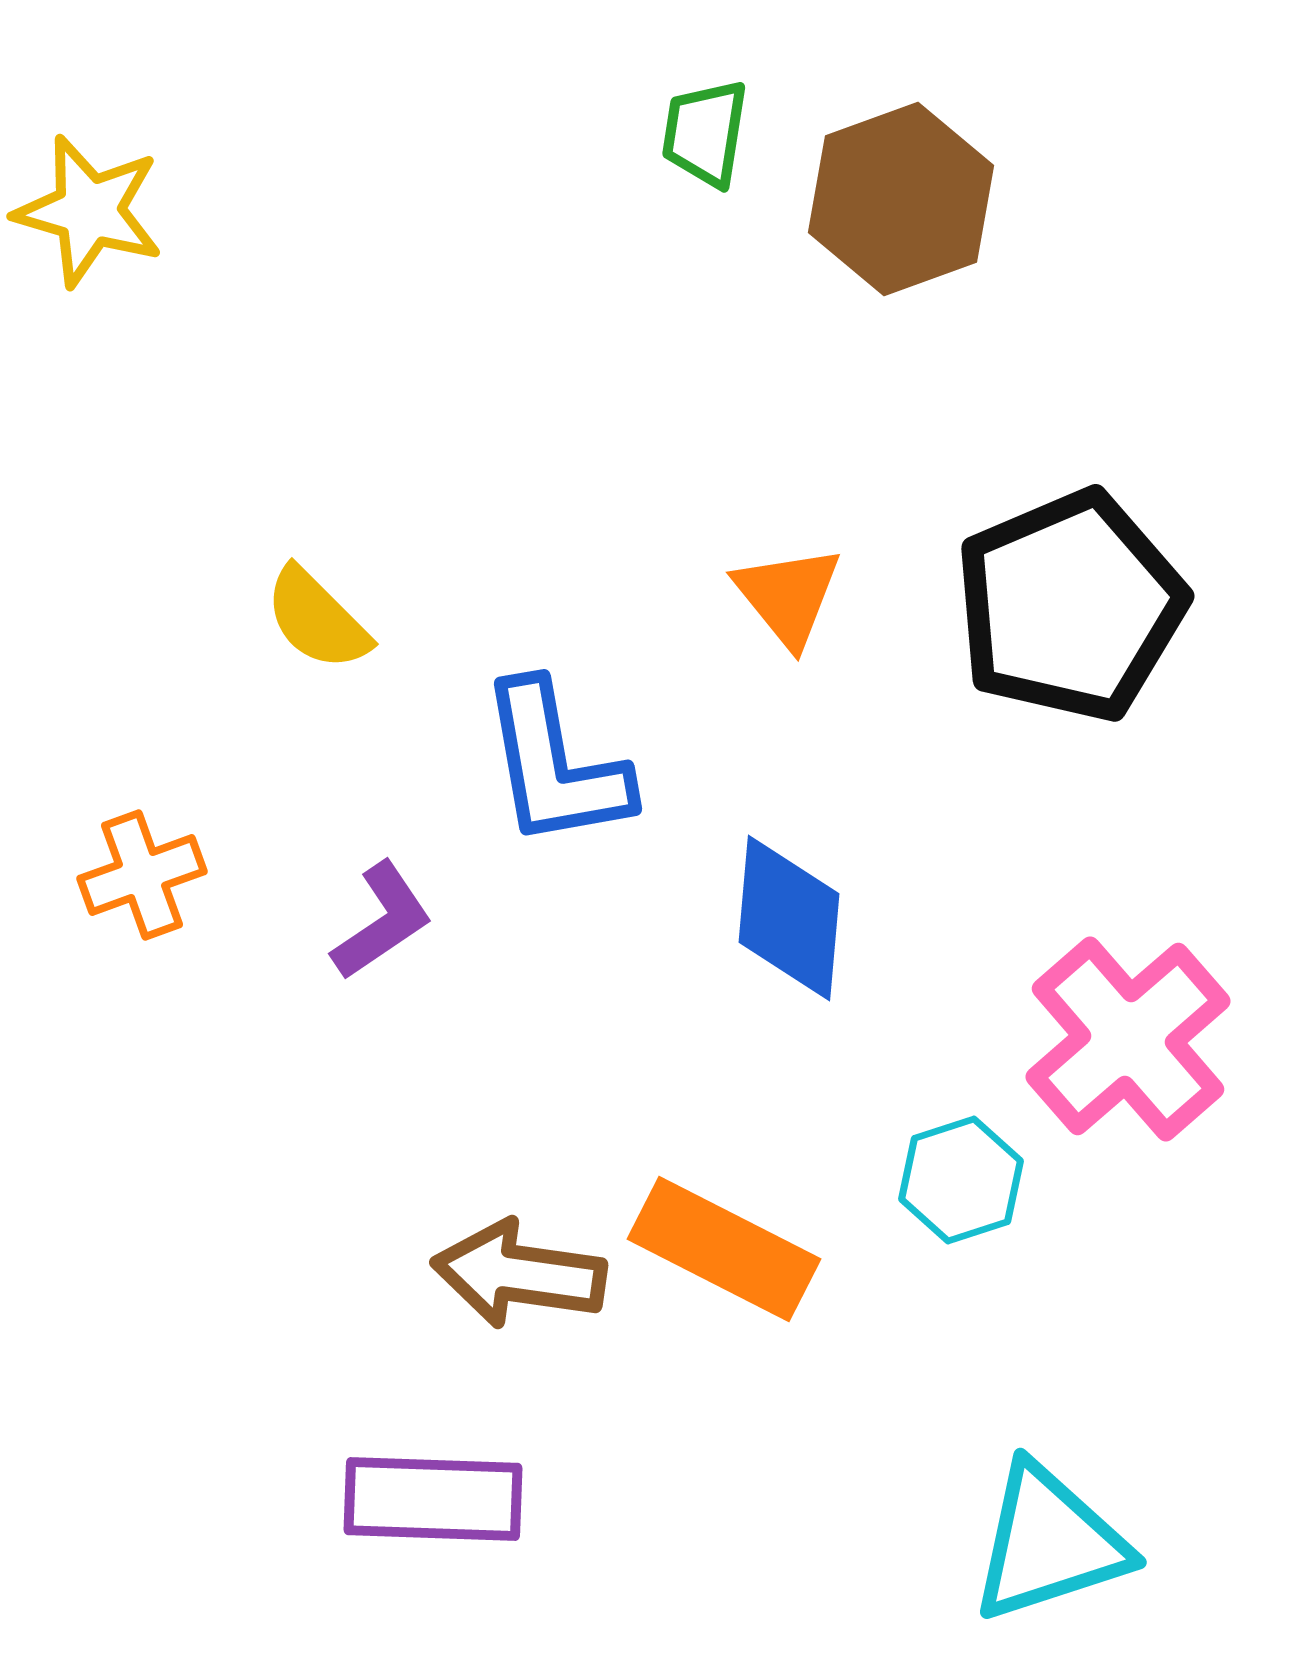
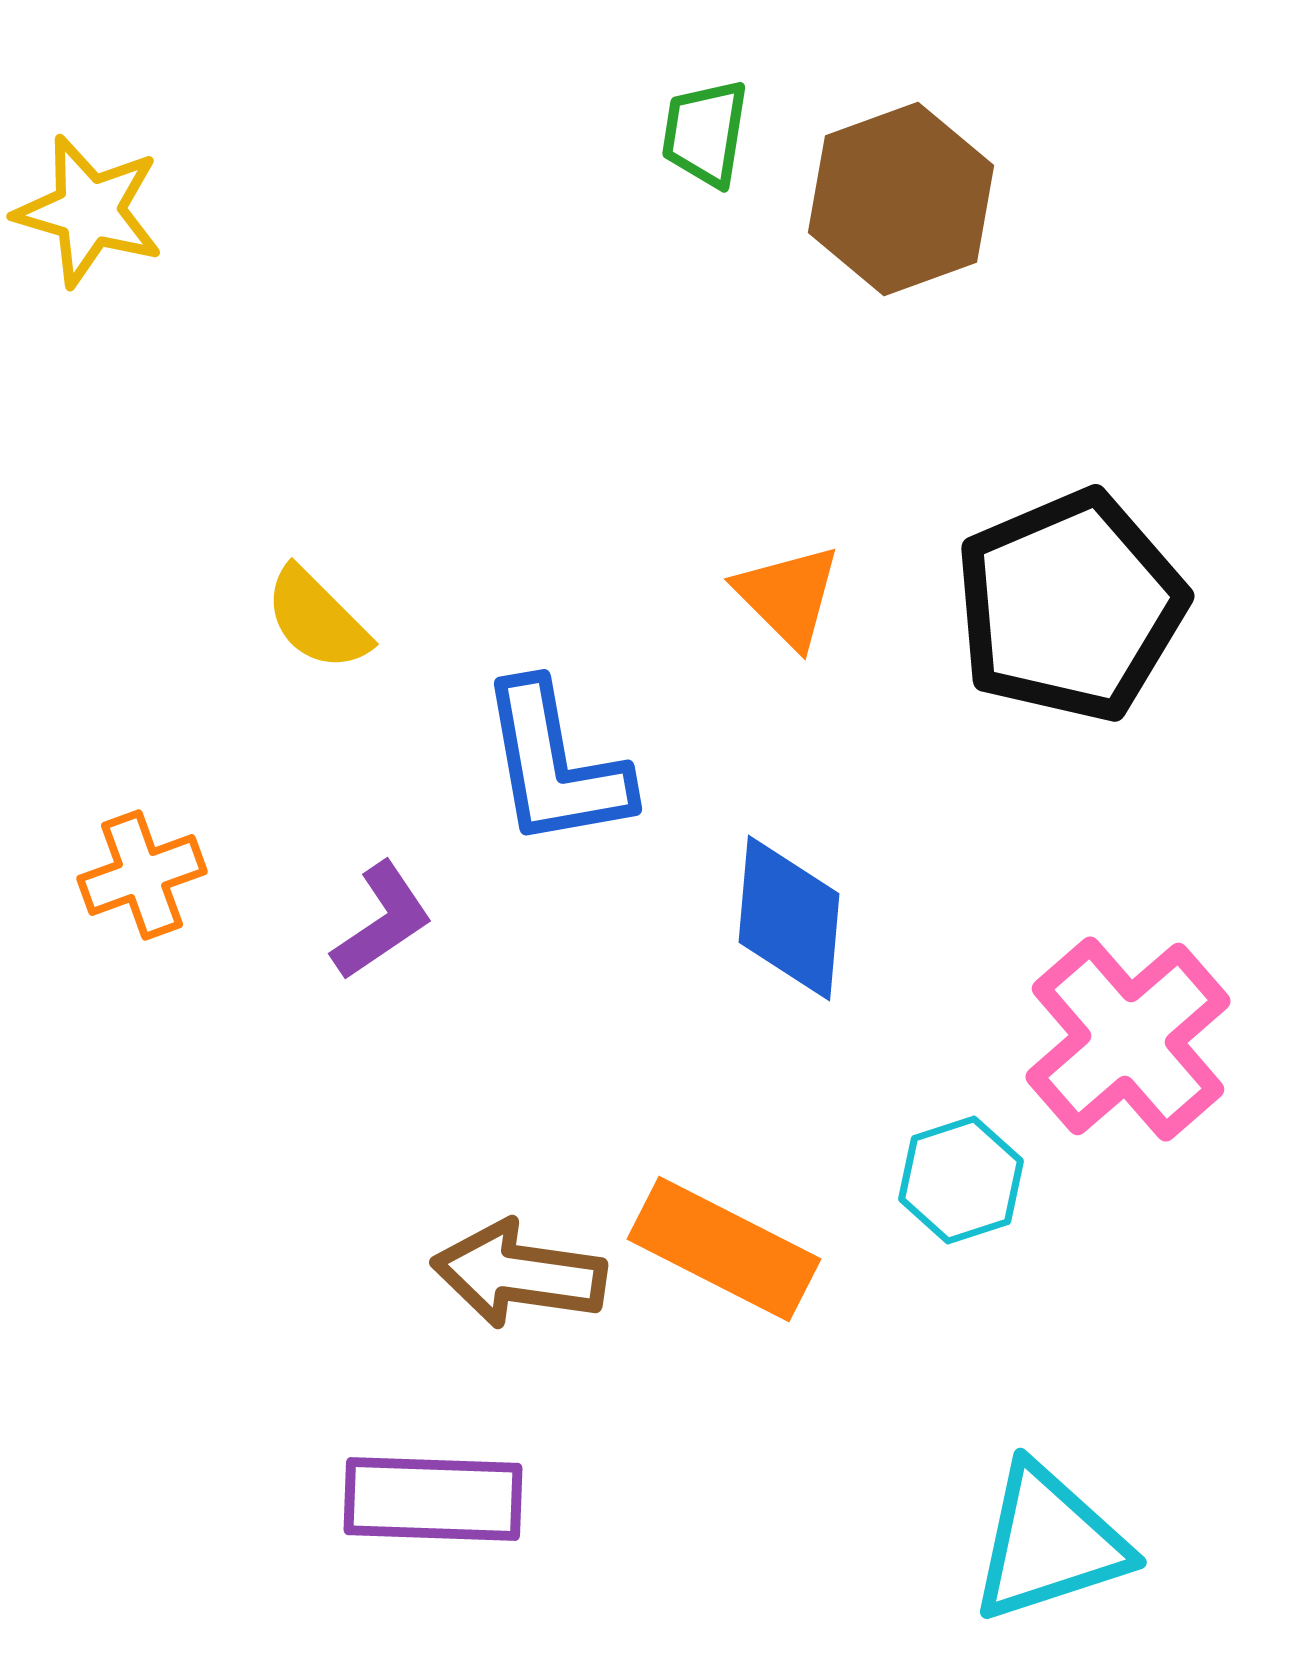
orange triangle: rotated 6 degrees counterclockwise
